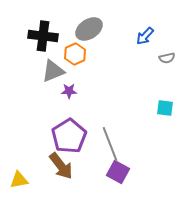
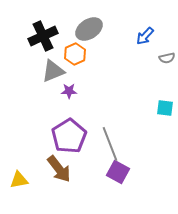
black cross: rotated 32 degrees counterclockwise
brown arrow: moved 2 px left, 3 px down
